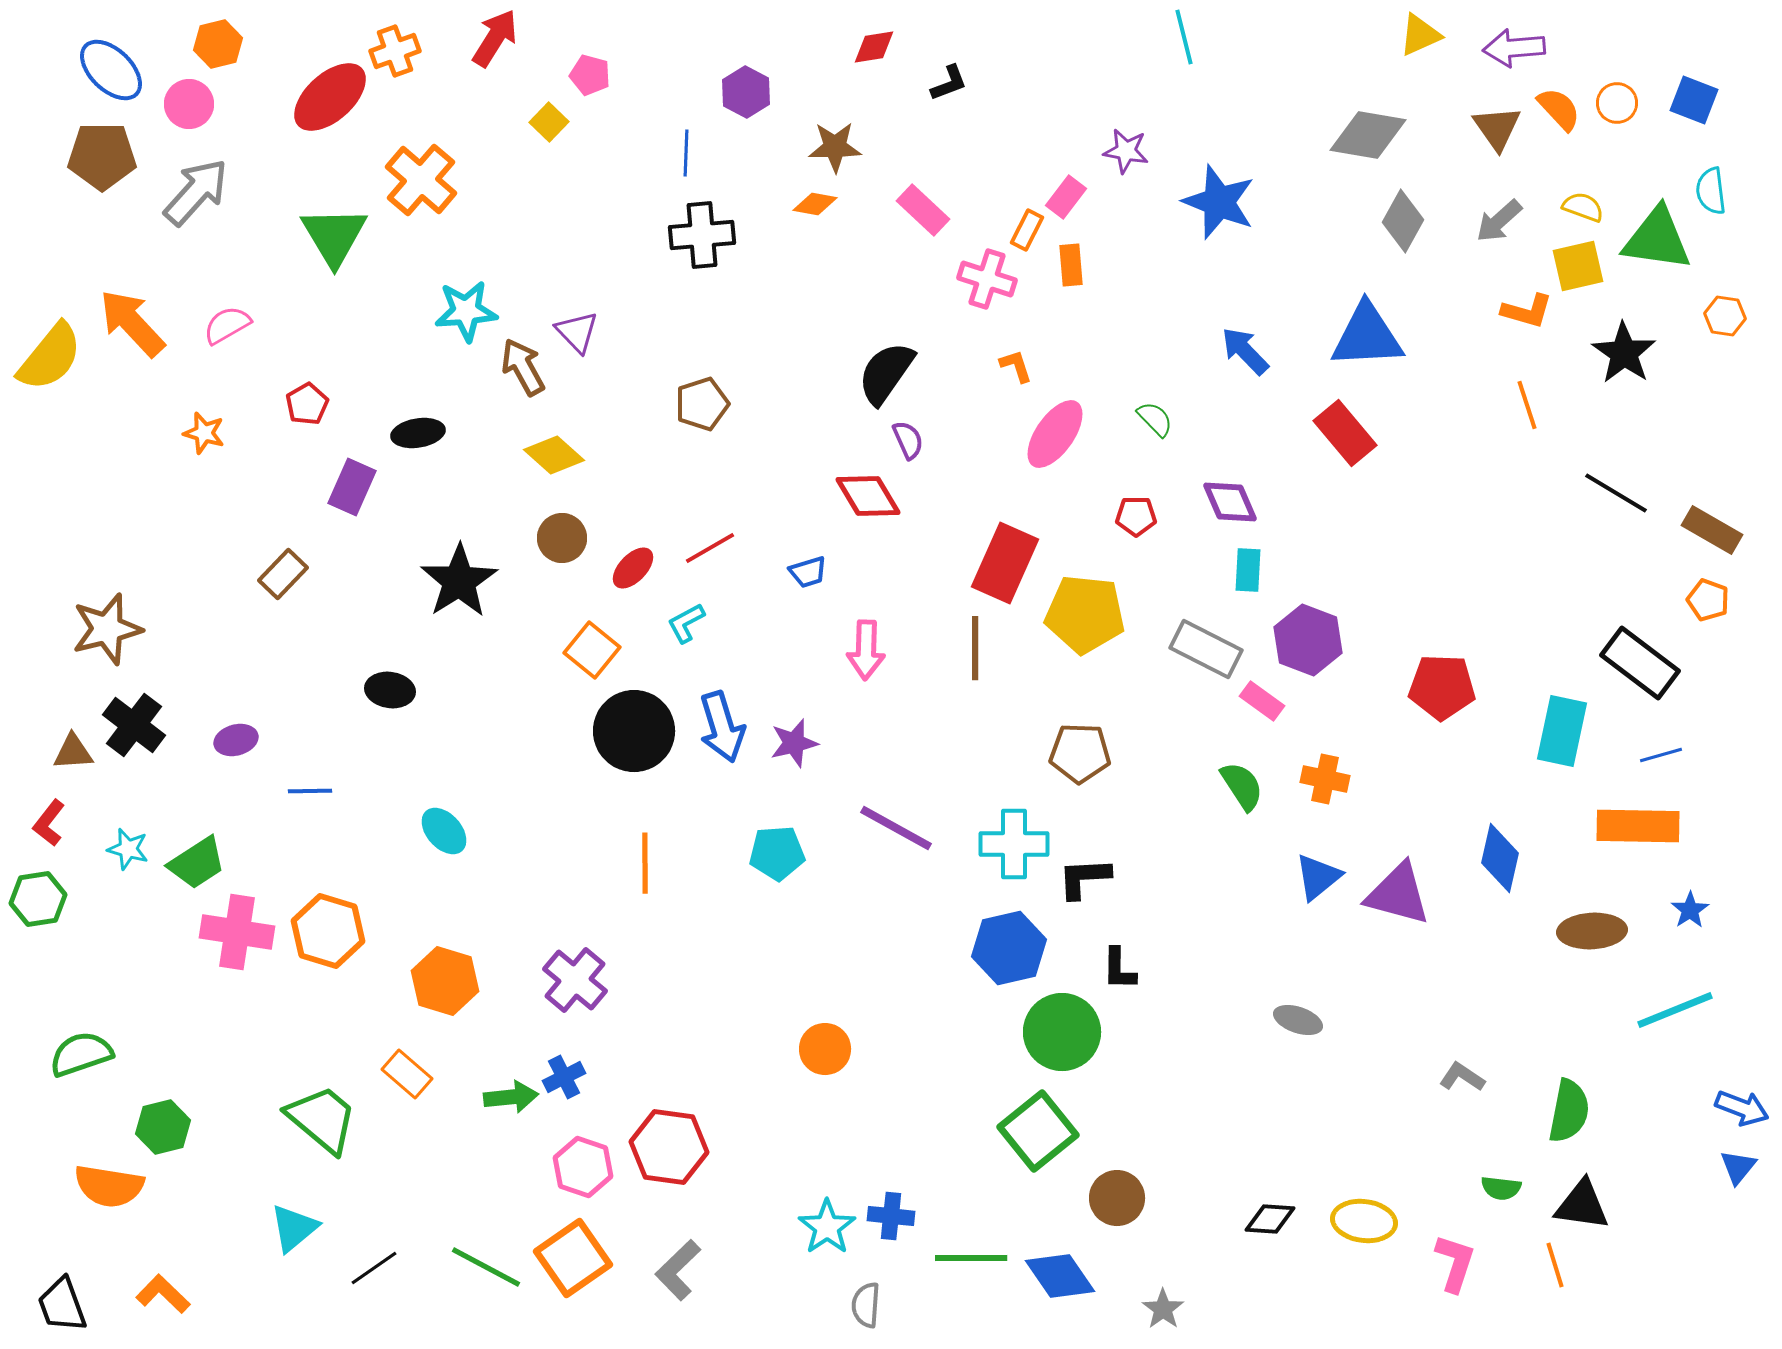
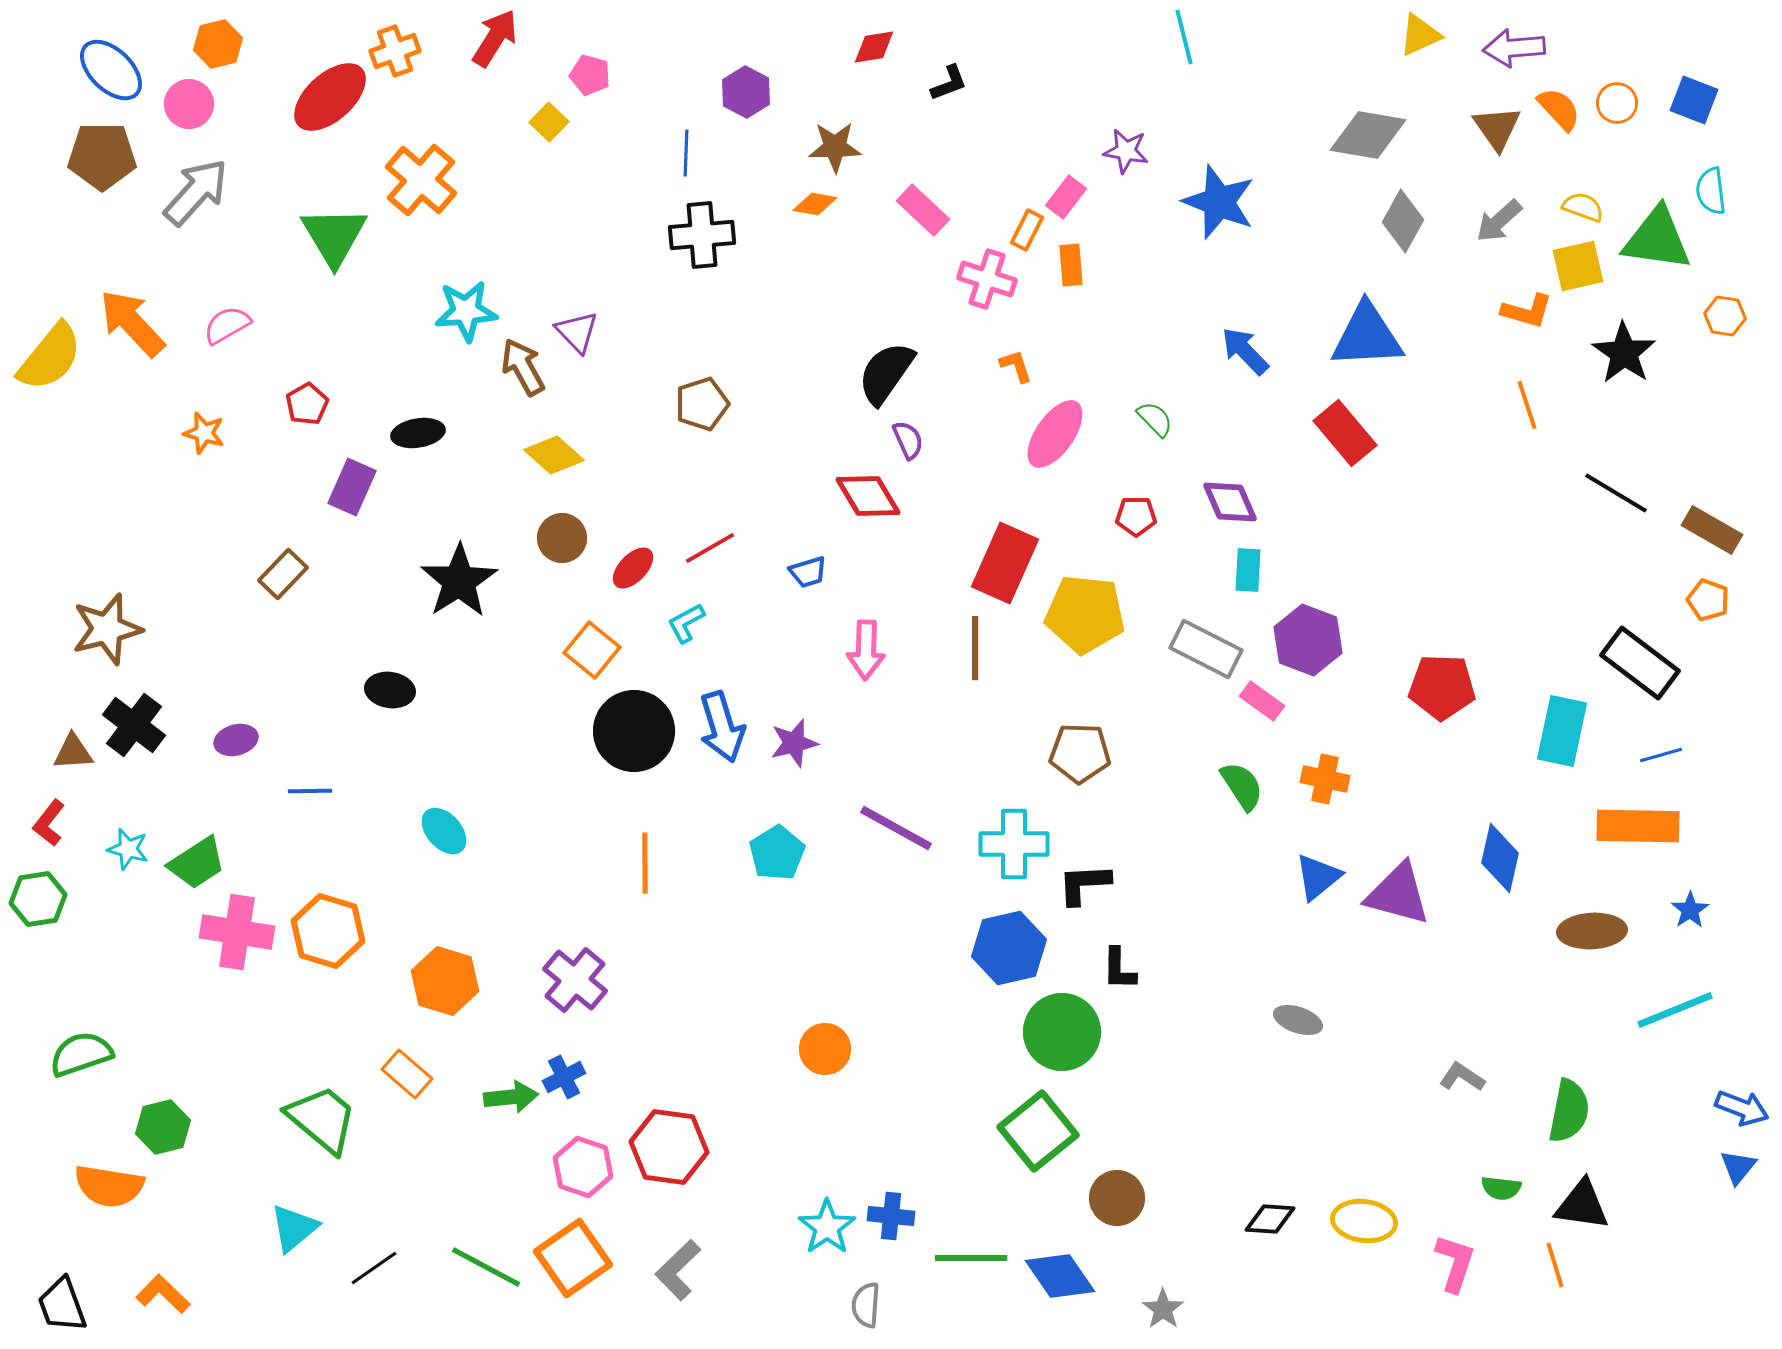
cyan pentagon at (777, 853): rotated 28 degrees counterclockwise
black L-shape at (1084, 878): moved 6 px down
